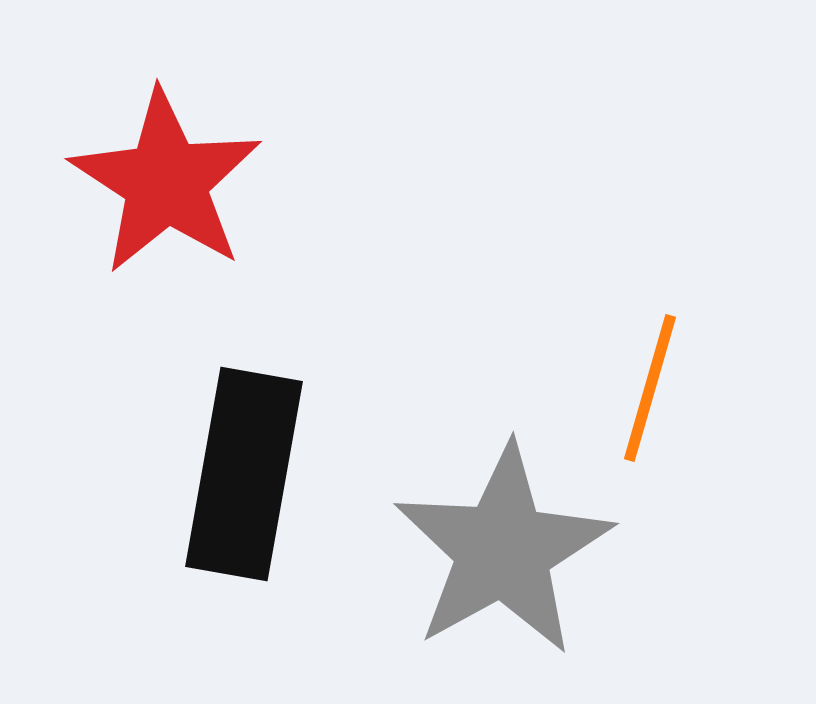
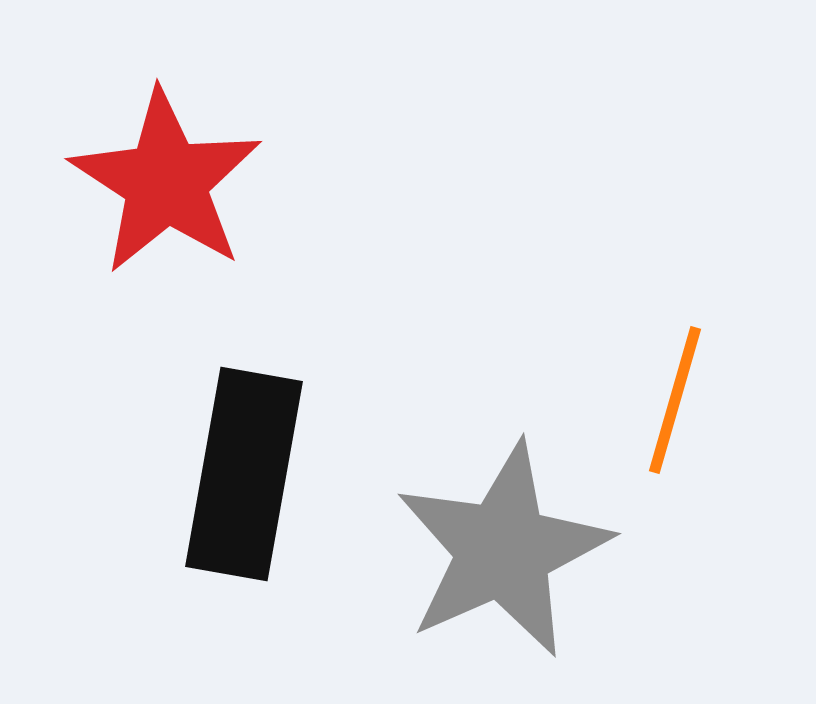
orange line: moved 25 px right, 12 px down
gray star: rotated 5 degrees clockwise
